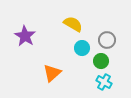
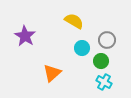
yellow semicircle: moved 1 px right, 3 px up
